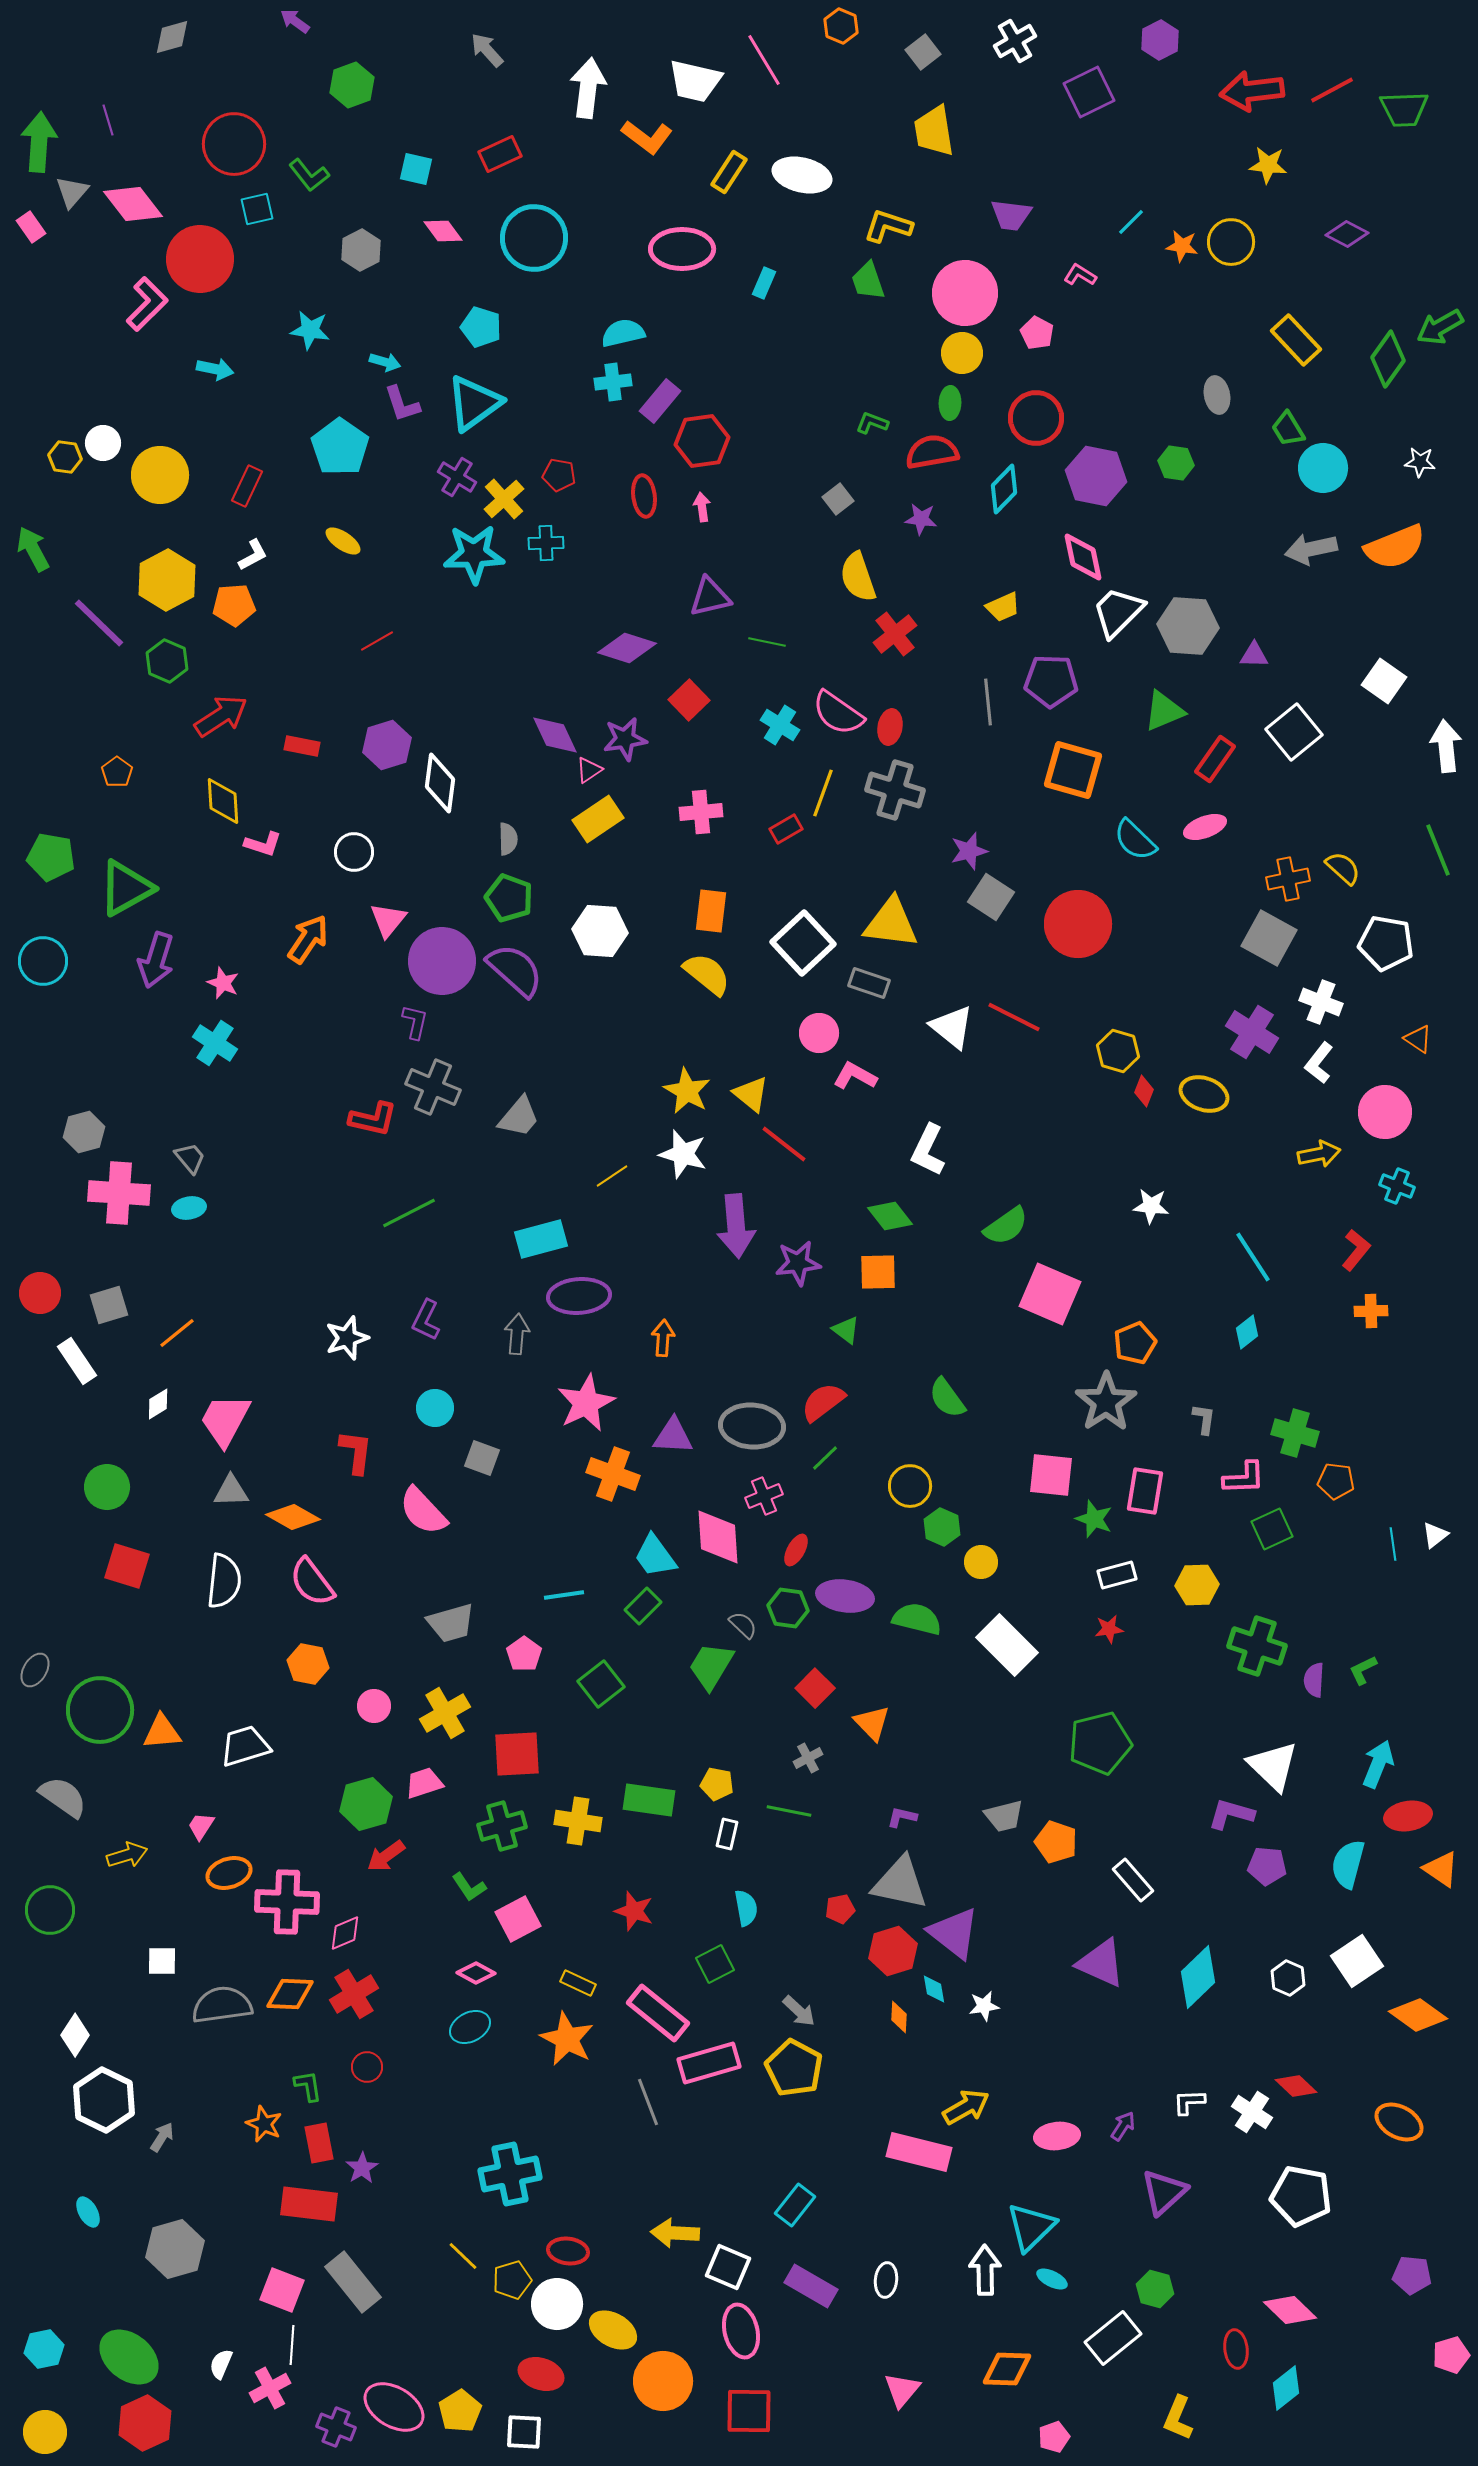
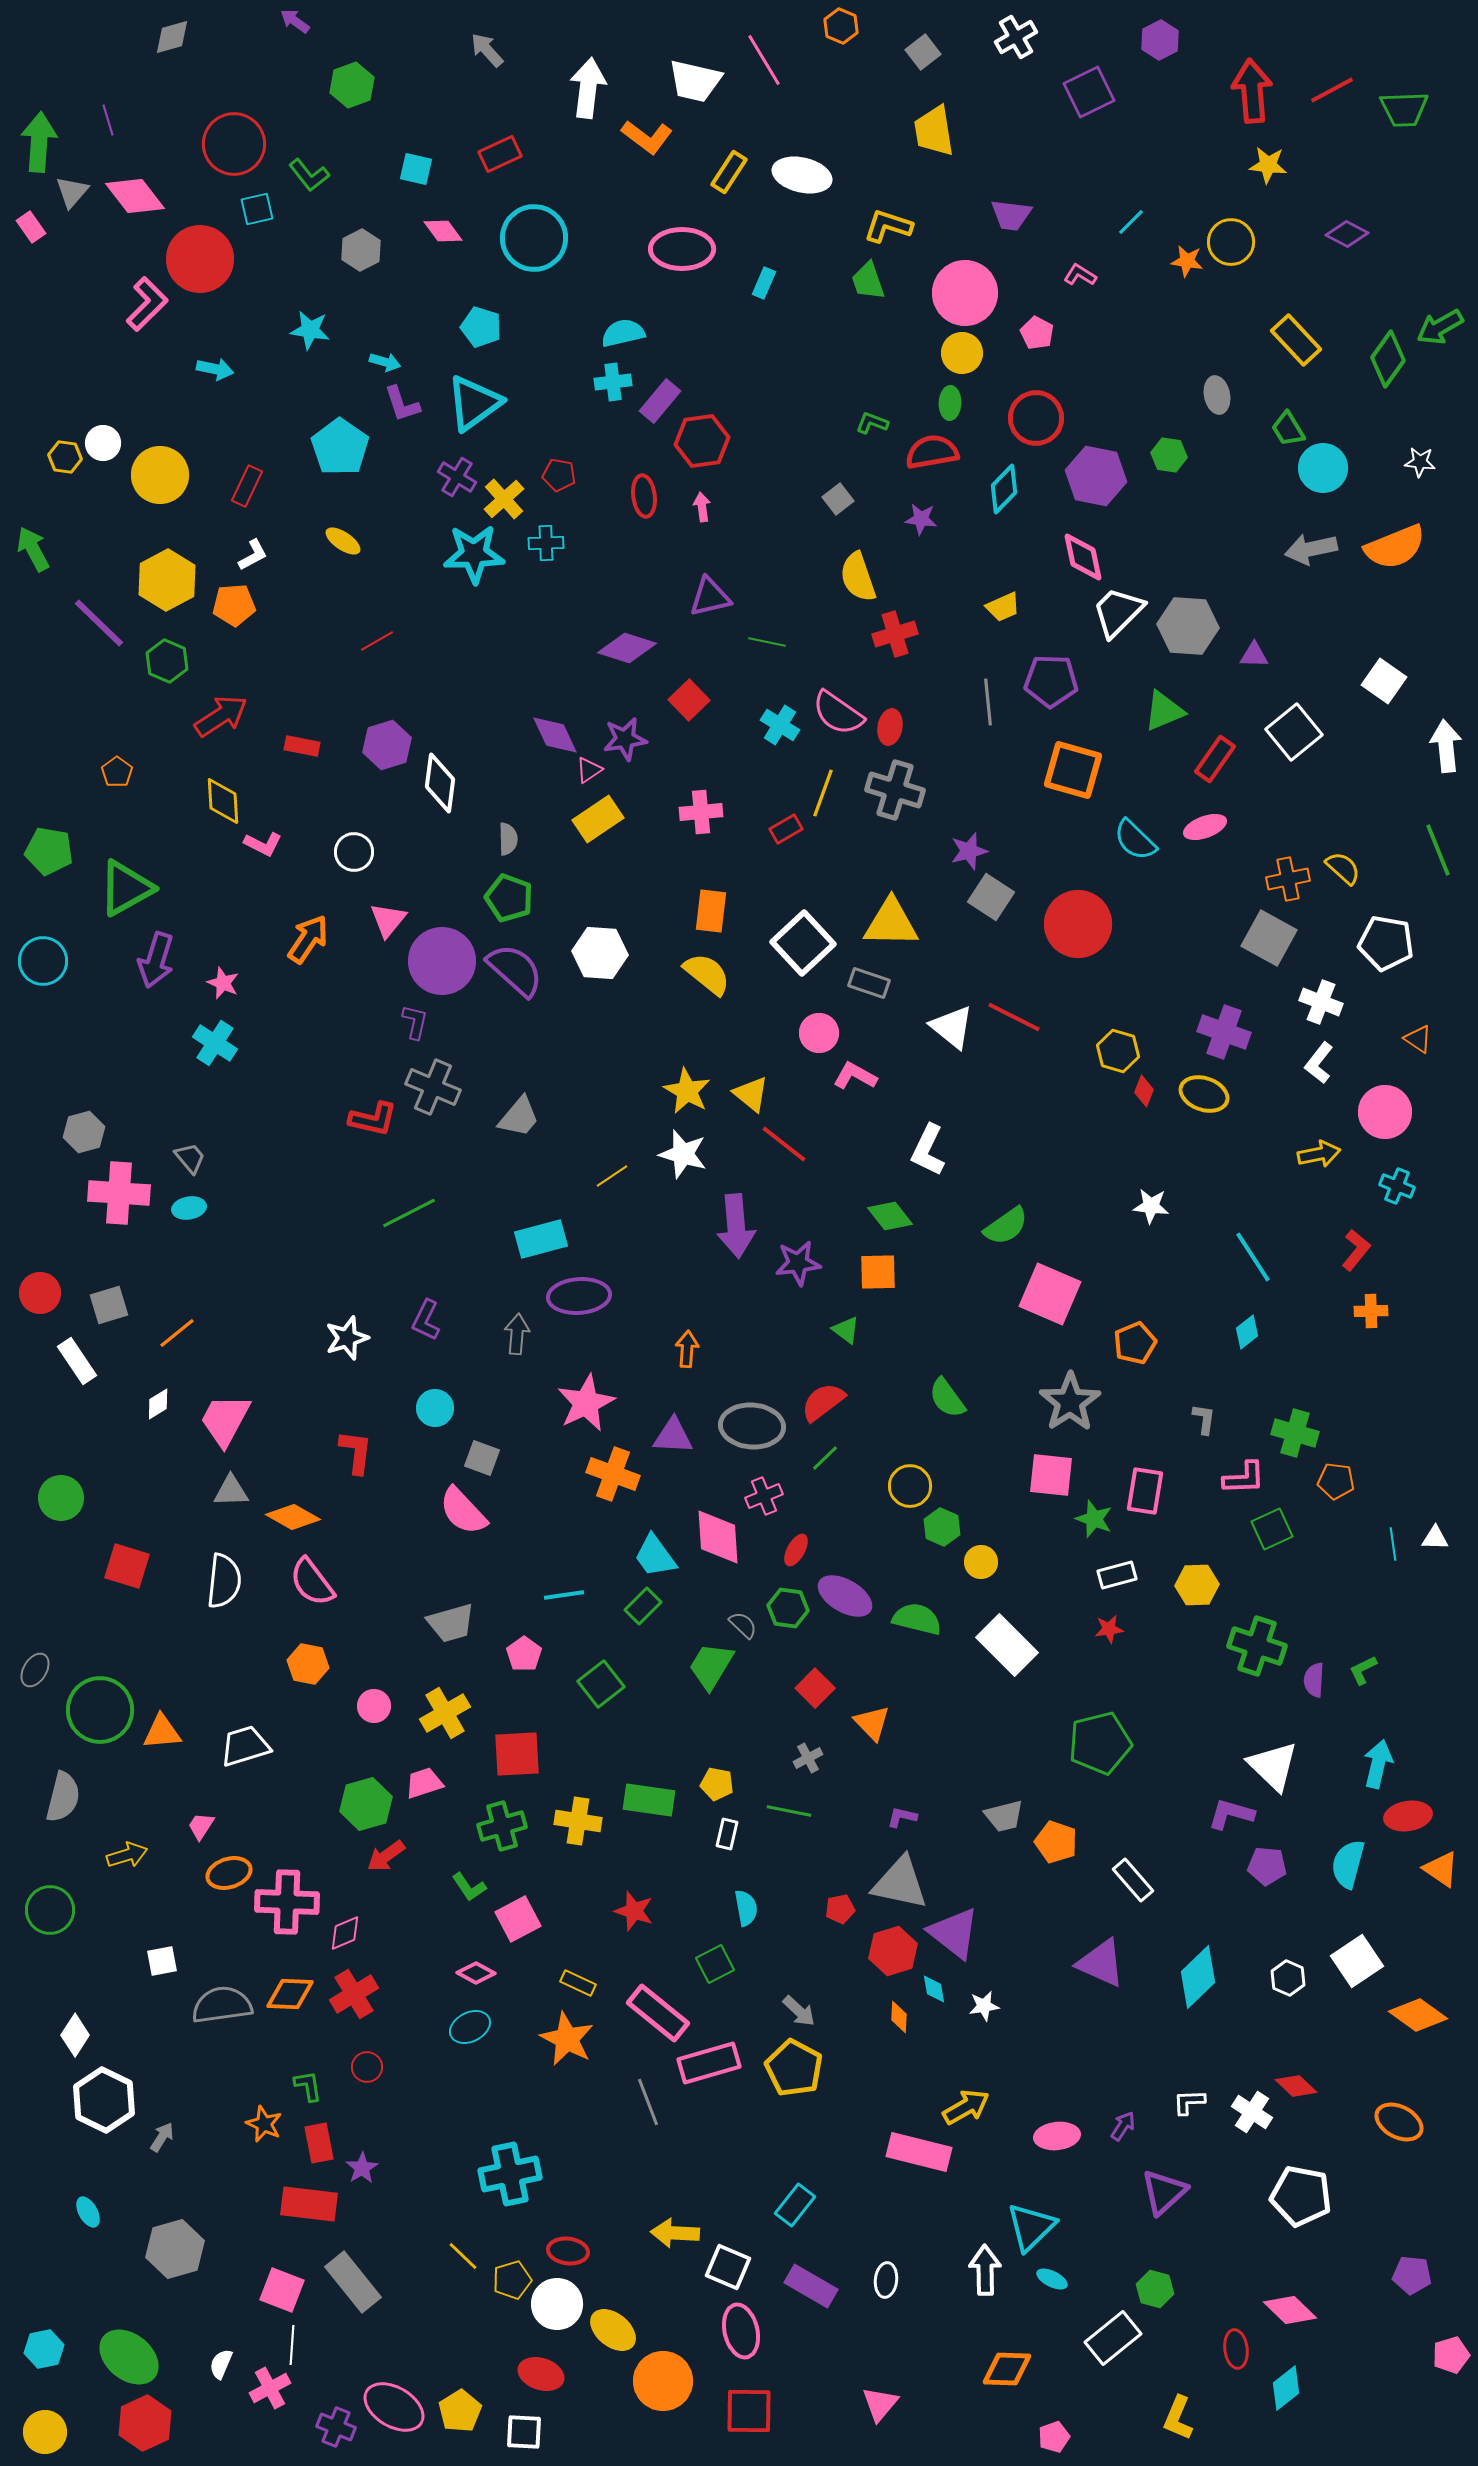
white cross at (1015, 41): moved 1 px right, 4 px up
red arrow at (1252, 91): rotated 92 degrees clockwise
pink diamond at (133, 204): moved 2 px right, 8 px up
orange star at (1182, 246): moved 5 px right, 15 px down
green hexagon at (1176, 463): moved 7 px left, 8 px up
red cross at (895, 634): rotated 21 degrees clockwise
pink L-shape at (263, 844): rotated 9 degrees clockwise
green pentagon at (51, 857): moved 2 px left, 6 px up
yellow triangle at (891, 923): rotated 6 degrees counterclockwise
white hexagon at (600, 931): moved 22 px down
purple cross at (1252, 1032): moved 28 px left; rotated 12 degrees counterclockwise
orange arrow at (663, 1338): moved 24 px right, 11 px down
gray star at (1106, 1402): moved 36 px left
green circle at (107, 1487): moved 46 px left, 11 px down
pink semicircle at (423, 1511): moved 40 px right
white triangle at (1435, 1535): moved 3 px down; rotated 40 degrees clockwise
purple ellipse at (845, 1596): rotated 22 degrees clockwise
cyan arrow at (1378, 1764): rotated 9 degrees counterclockwise
gray semicircle at (63, 1797): rotated 69 degrees clockwise
white square at (162, 1961): rotated 12 degrees counterclockwise
yellow ellipse at (613, 2330): rotated 9 degrees clockwise
pink triangle at (902, 2390): moved 22 px left, 14 px down
